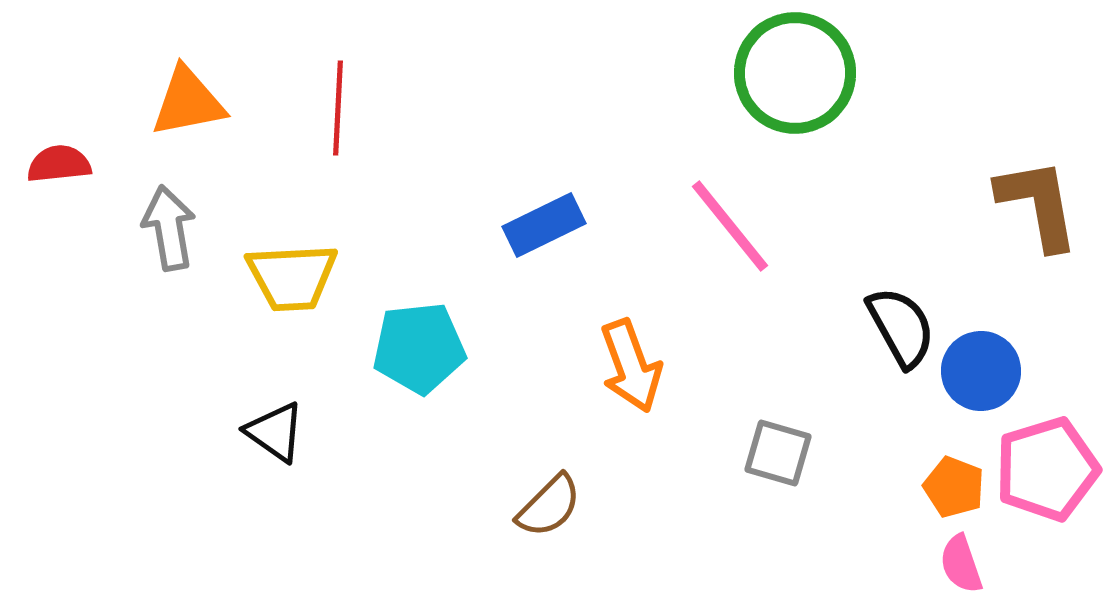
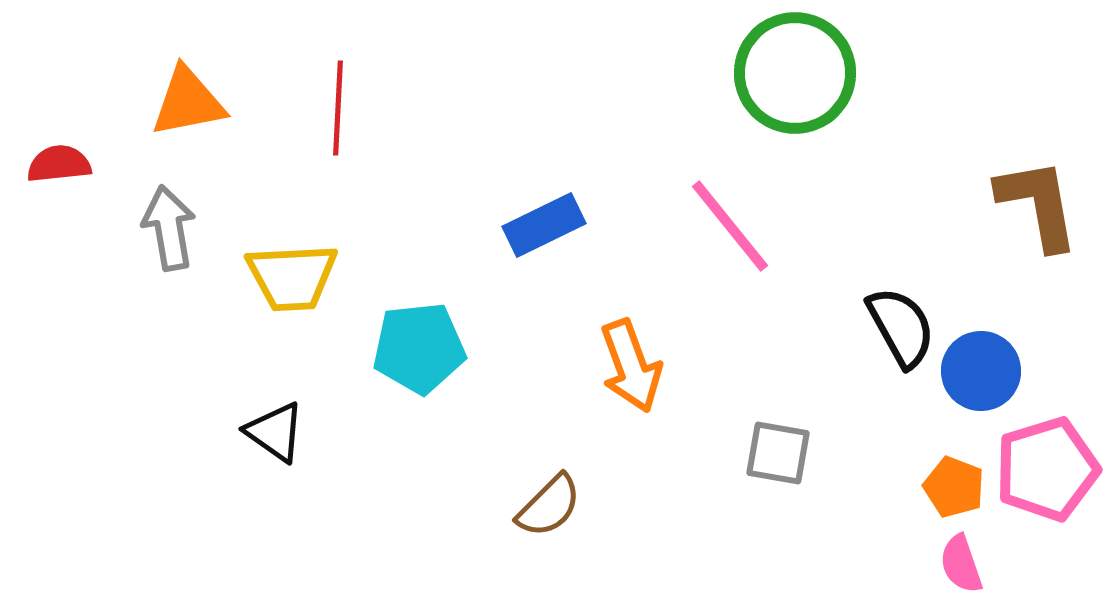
gray square: rotated 6 degrees counterclockwise
